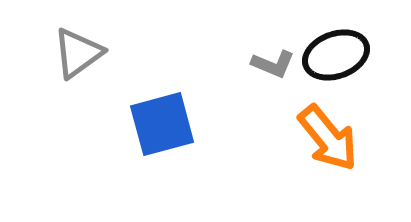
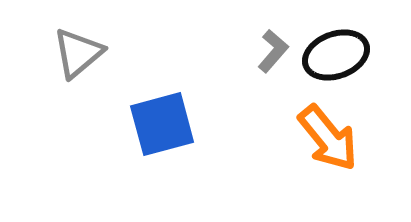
gray triangle: rotated 4 degrees counterclockwise
gray L-shape: moved 13 px up; rotated 72 degrees counterclockwise
